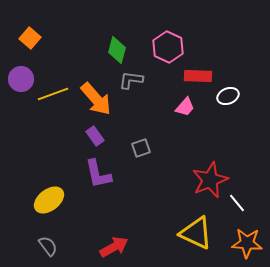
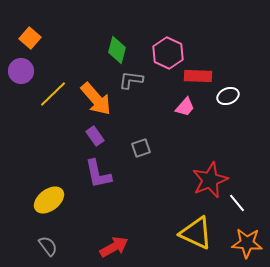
pink hexagon: moved 6 px down
purple circle: moved 8 px up
yellow line: rotated 24 degrees counterclockwise
